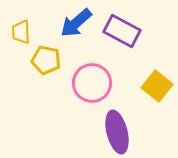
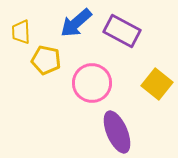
yellow square: moved 2 px up
purple ellipse: rotated 9 degrees counterclockwise
